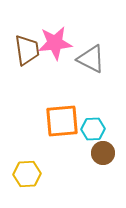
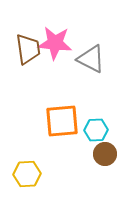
pink star: rotated 12 degrees clockwise
brown trapezoid: moved 1 px right, 1 px up
cyan hexagon: moved 3 px right, 1 px down
brown circle: moved 2 px right, 1 px down
